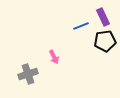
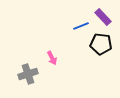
purple rectangle: rotated 18 degrees counterclockwise
black pentagon: moved 4 px left, 3 px down; rotated 15 degrees clockwise
pink arrow: moved 2 px left, 1 px down
